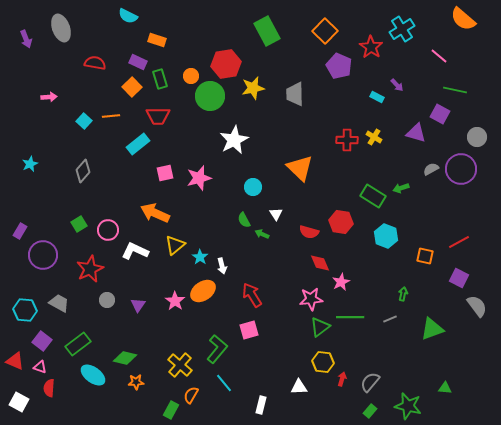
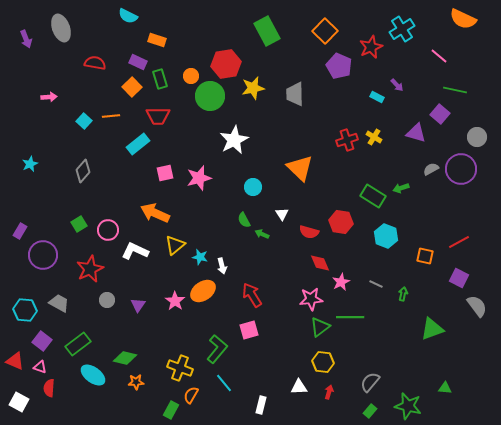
orange semicircle at (463, 19): rotated 16 degrees counterclockwise
red star at (371, 47): rotated 15 degrees clockwise
purple square at (440, 114): rotated 12 degrees clockwise
red cross at (347, 140): rotated 20 degrees counterclockwise
white triangle at (276, 214): moved 6 px right
cyan star at (200, 257): rotated 21 degrees counterclockwise
gray line at (390, 319): moved 14 px left, 35 px up; rotated 48 degrees clockwise
yellow cross at (180, 365): moved 3 px down; rotated 20 degrees counterclockwise
red arrow at (342, 379): moved 13 px left, 13 px down
